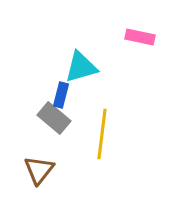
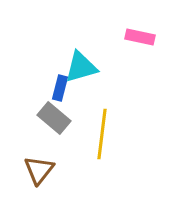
blue rectangle: moved 1 px left, 7 px up
